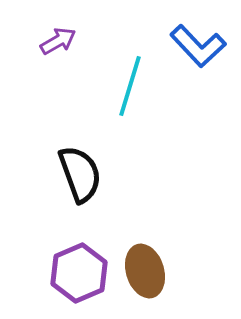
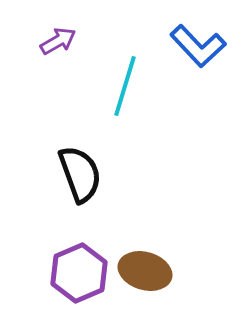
cyan line: moved 5 px left
brown ellipse: rotated 57 degrees counterclockwise
